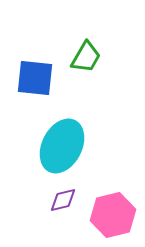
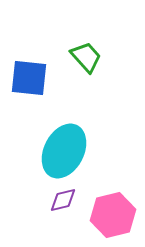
green trapezoid: rotated 72 degrees counterclockwise
blue square: moved 6 px left
cyan ellipse: moved 2 px right, 5 px down
